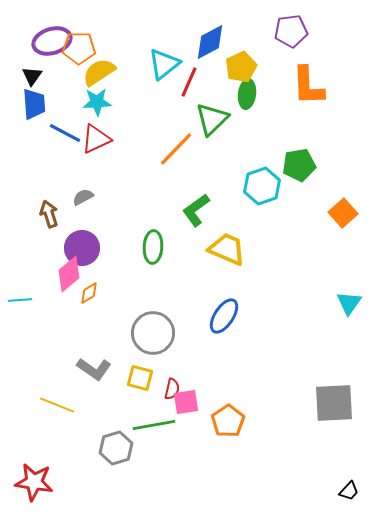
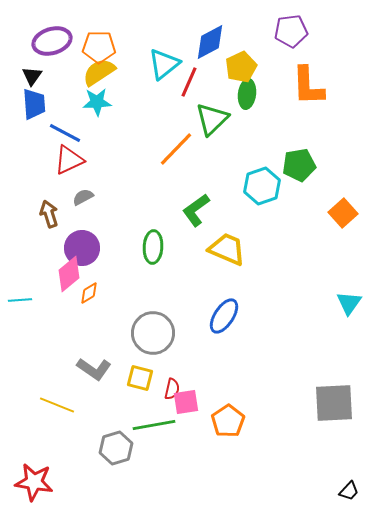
orange pentagon at (79, 48): moved 20 px right, 1 px up
red triangle at (96, 139): moved 27 px left, 21 px down
